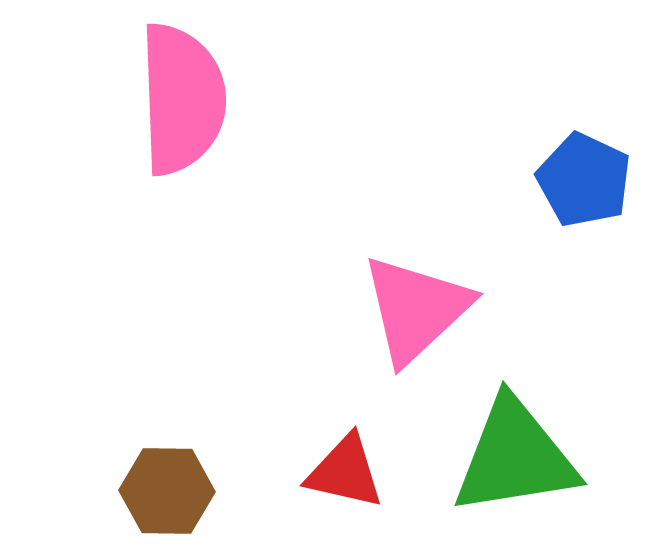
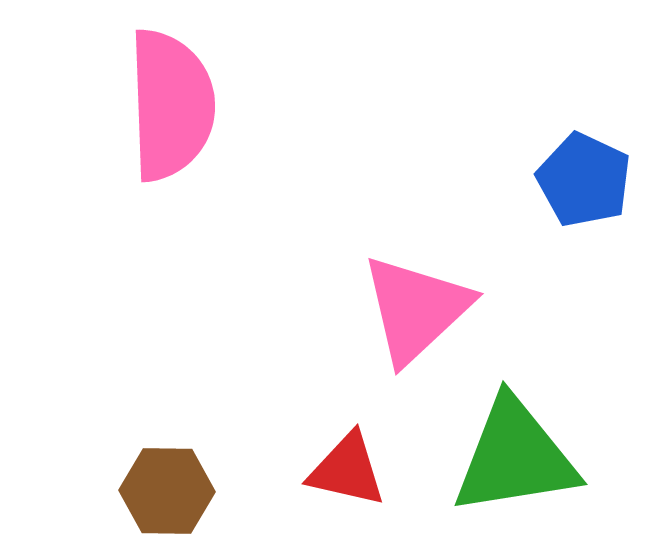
pink semicircle: moved 11 px left, 6 px down
red triangle: moved 2 px right, 2 px up
